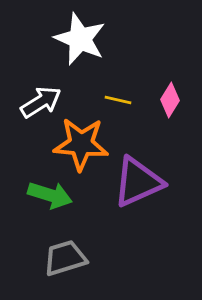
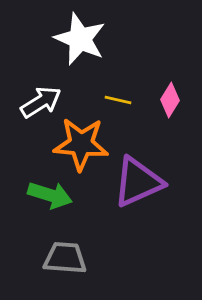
gray trapezoid: rotated 21 degrees clockwise
